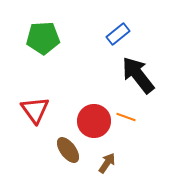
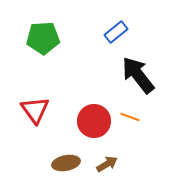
blue rectangle: moved 2 px left, 2 px up
orange line: moved 4 px right
brown ellipse: moved 2 px left, 13 px down; rotated 64 degrees counterclockwise
brown arrow: moved 1 px down; rotated 25 degrees clockwise
